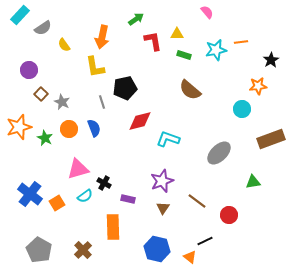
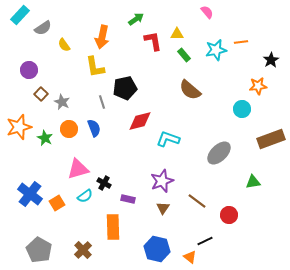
green rectangle at (184, 55): rotated 32 degrees clockwise
